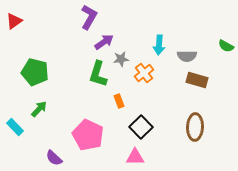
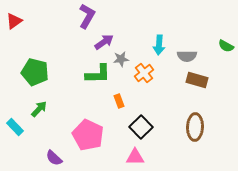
purple L-shape: moved 2 px left, 1 px up
green L-shape: rotated 108 degrees counterclockwise
